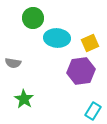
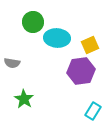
green circle: moved 4 px down
yellow square: moved 2 px down
gray semicircle: moved 1 px left
